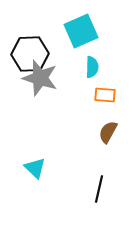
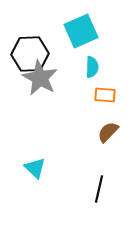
gray star: rotated 12 degrees clockwise
brown semicircle: rotated 15 degrees clockwise
